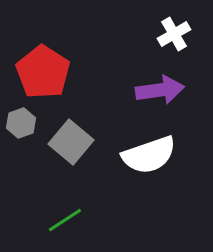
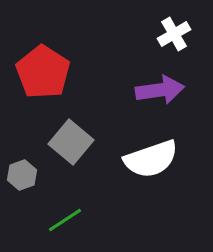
gray hexagon: moved 1 px right, 52 px down
white semicircle: moved 2 px right, 4 px down
